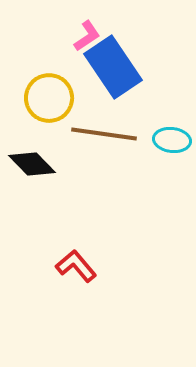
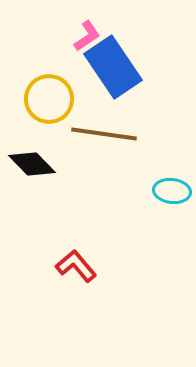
yellow circle: moved 1 px down
cyan ellipse: moved 51 px down
